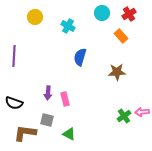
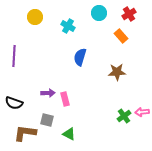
cyan circle: moved 3 px left
purple arrow: rotated 96 degrees counterclockwise
